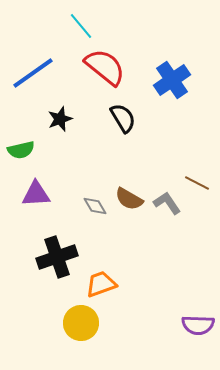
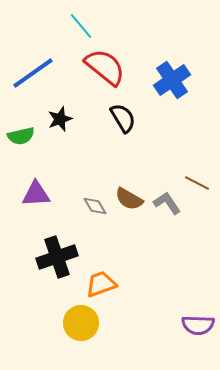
green semicircle: moved 14 px up
